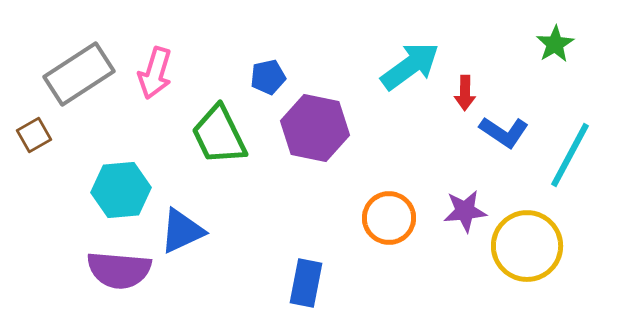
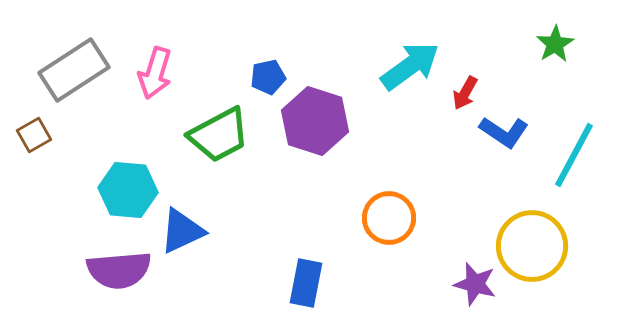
gray rectangle: moved 5 px left, 4 px up
red arrow: rotated 28 degrees clockwise
purple hexagon: moved 7 px up; rotated 6 degrees clockwise
green trapezoid: rotated 92 degrees counterclockwise
cyan line: moved 4 px right
cyan hexagon: moved 7 px right; rotated 10 degrees clockwise
purple star: moved 10 px right, 73 px down; rotated 21 degrees clockwise
yellow circle: moved 5 px right
purple semicircle: rotated 10 degrees counterclockwise
